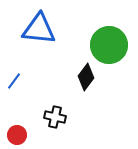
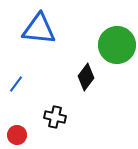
green circle: moved 8 px right
blue line: moved 2 px right, 3 px down
